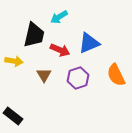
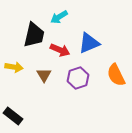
yellow arrow: moved 6 px down
